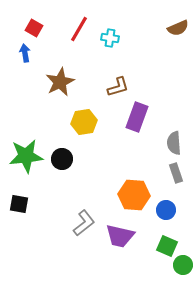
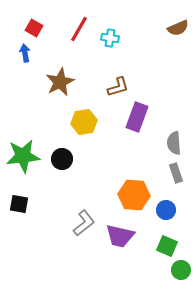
green star: moved 3 px left
green circle: moved 2 px left, 5 px down
